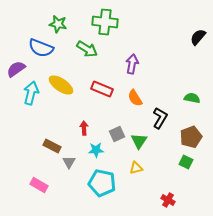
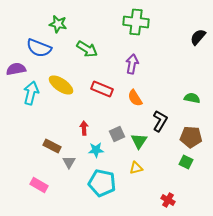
green cross: moved 31 px right
blue semicircle: moved 2 px left
purple semicircle: rotated 24 degrees clockwise
black L-shape: moved 3 px down
brown pentagon: rotated 25 degrees clockwise
